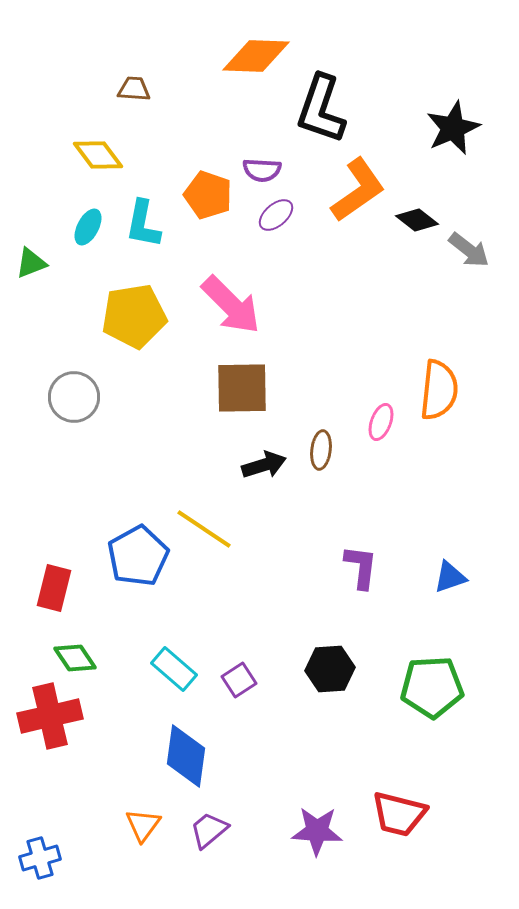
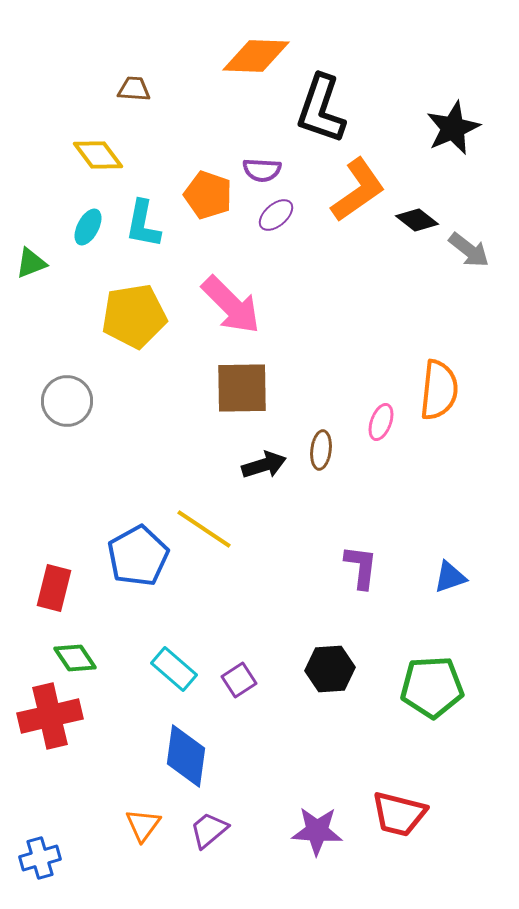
gray circle: moved 7 px left, 4 px down
